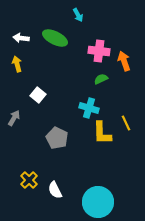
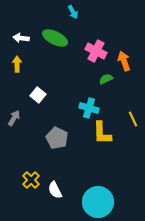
cyan arrow: moved 5 px left, 3 px up
pink cross: moved 3 px left; rotated 20 degrees clockwise
yellow arrow: rotated 14 degrees clockwise
green semicircle: moved 5 px right
yellow line: moved 7 px right, 4 px up
yellow cross: moved 2 px right
